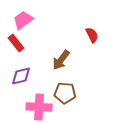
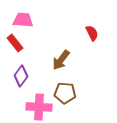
pink trapezoid: rotated 40 degrees clockwise
red semicircle: moved 2 px up
red rectangle: moved 1 px left
purple diamond: rotated 40 degrees counterclockwise
